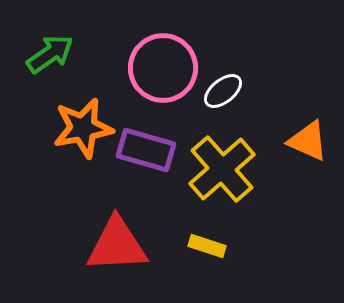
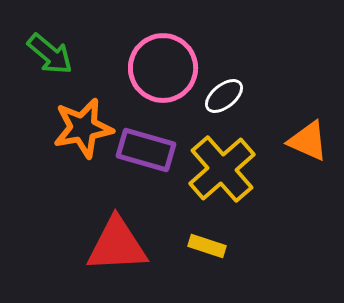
green arrow: rotated 75 degrees clockwise
white ellipse: moved 1 px right, 5 px down
